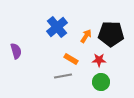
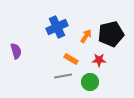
blue cross: rotated 15 degrees clockwise
black pentagon: rotated 15 degrees counterclockwise
green circle: moved 11 px left
